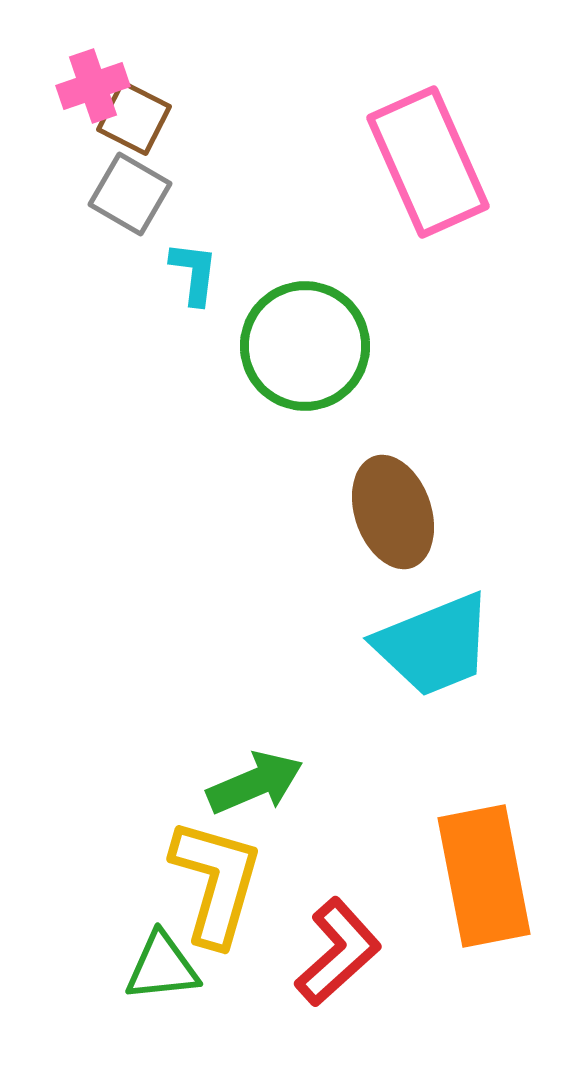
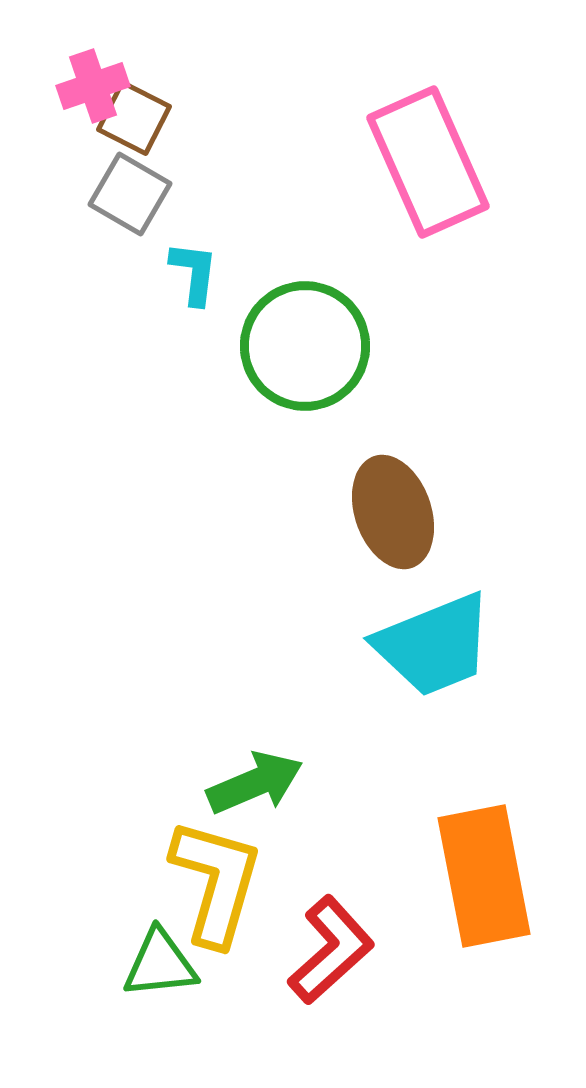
red L-shape: moved 7 px left, 2 px up
green triangle: moved 2 px left, 3 px up
